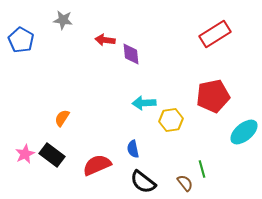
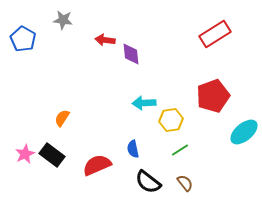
blue pentagon: moved 2 px right, 1 px up
red pentagon: rotated 8 degrees counterclockwise
green line: moved 22 px left, 19 px up; rotated 72 degrees clockwise
black semicircle: moved 5 px right
